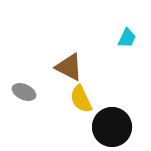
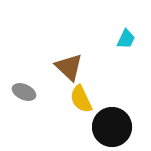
cyan trapezoid: moved 1 px left, 1 px down
brown triangle: rotated 16 degrees clockwise
